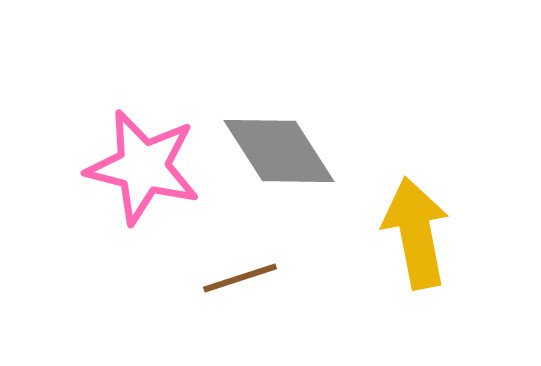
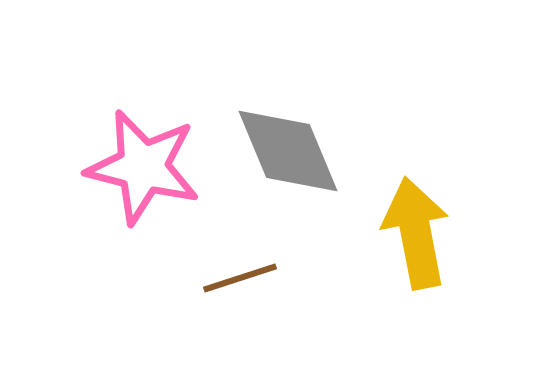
gray diamond: moved 9 px right; rotated 10 degrees clockwise
